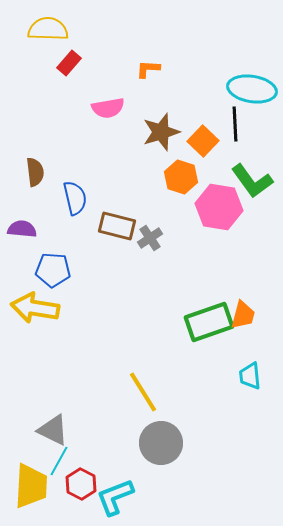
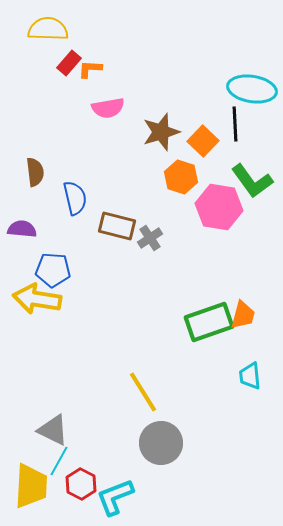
orange L-shape: moved 58 px left
yellow arrow: moved 2 px right, 9 px up
